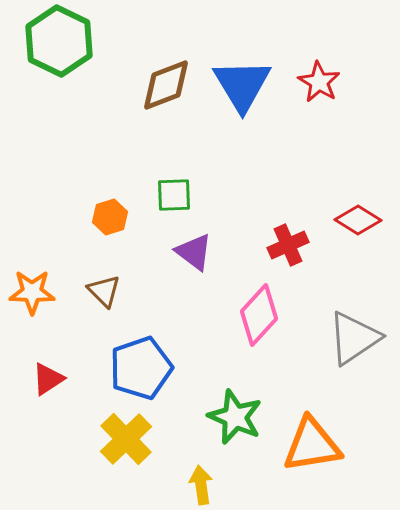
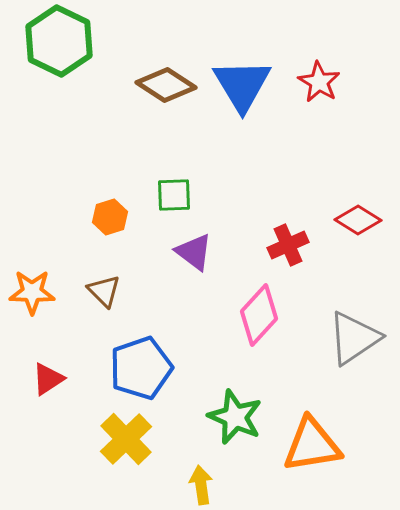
brown diamond: rotated 54 degrees clockwise
